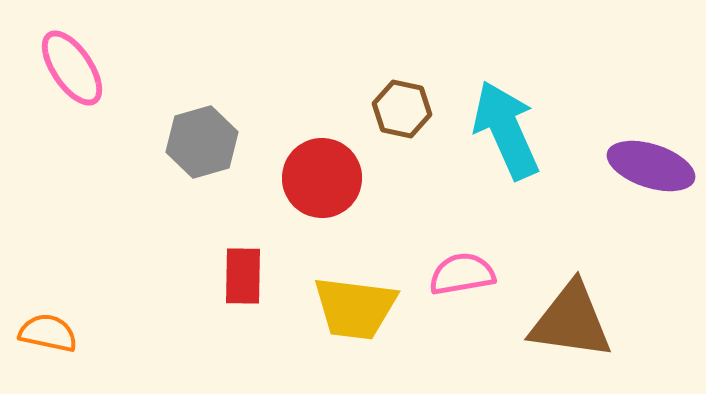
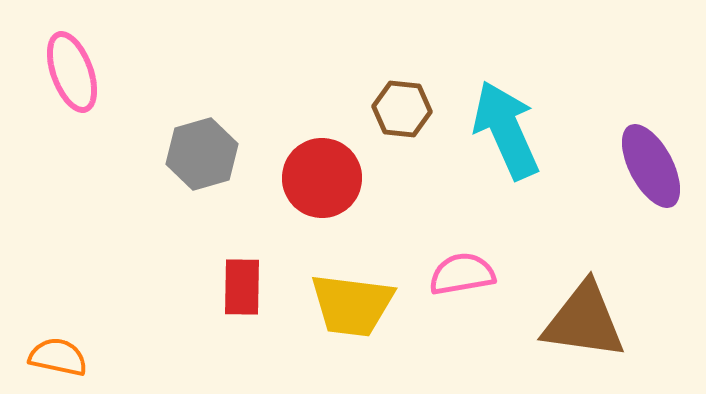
pink ellipse: moved 4 px down; rotated 14 degrees clockwise
brown hexagon: rotated 6 degrees counterclockwise
gray hexagon: moved 12 px down
purple ellipse: rotated 44 degrees clockwise
red rectangle: moved 1 px left, 11 px down
yellow trapezoid: moved 3 px left, 3 px up
brown triangle: moved 13 px right
orange semicircle: moved 10 px right, 24 px down
